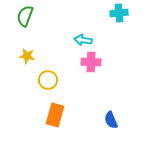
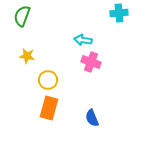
green semicircle: moved 3 px left
pink cross: rotated 18 degrees clockwise
orange rectangle: moved 6 px left, 7 px up
blue semicircle: moved 19 px left, 2 px up
